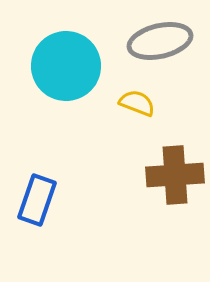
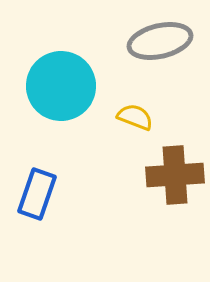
cyan circle: moved 5 px left, 20 px down
yellow semicircle: moved 2 px left, 14 px down
blue rectangle: moved 6 px up
